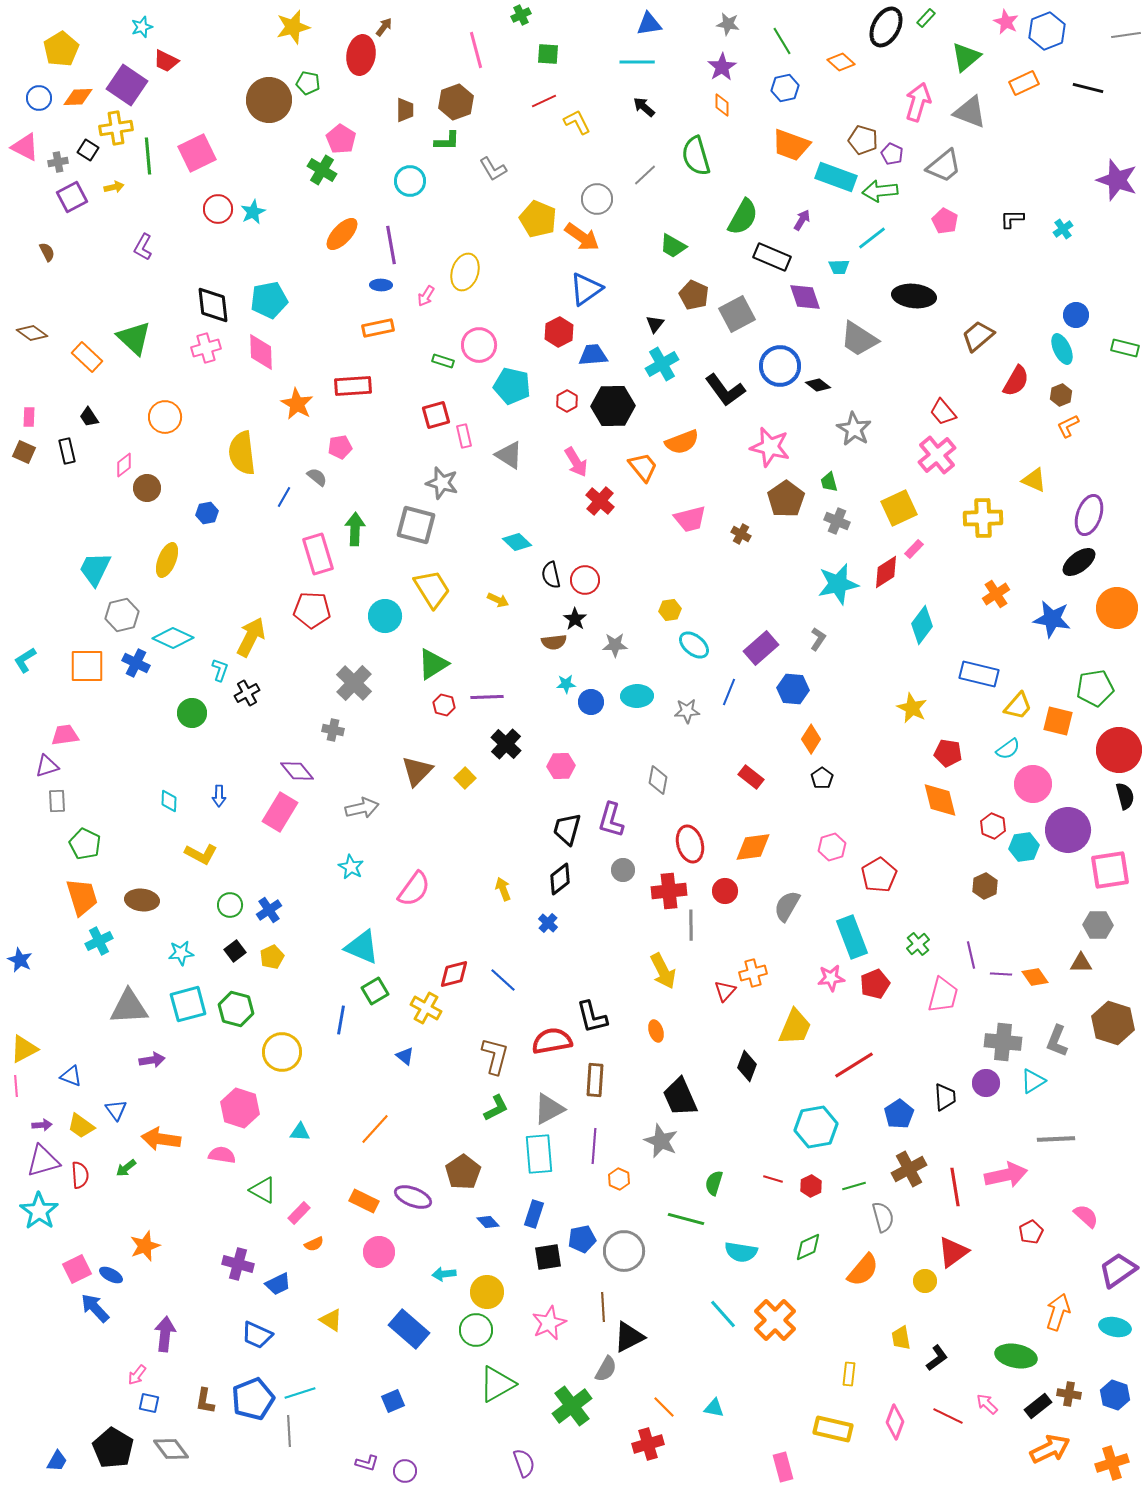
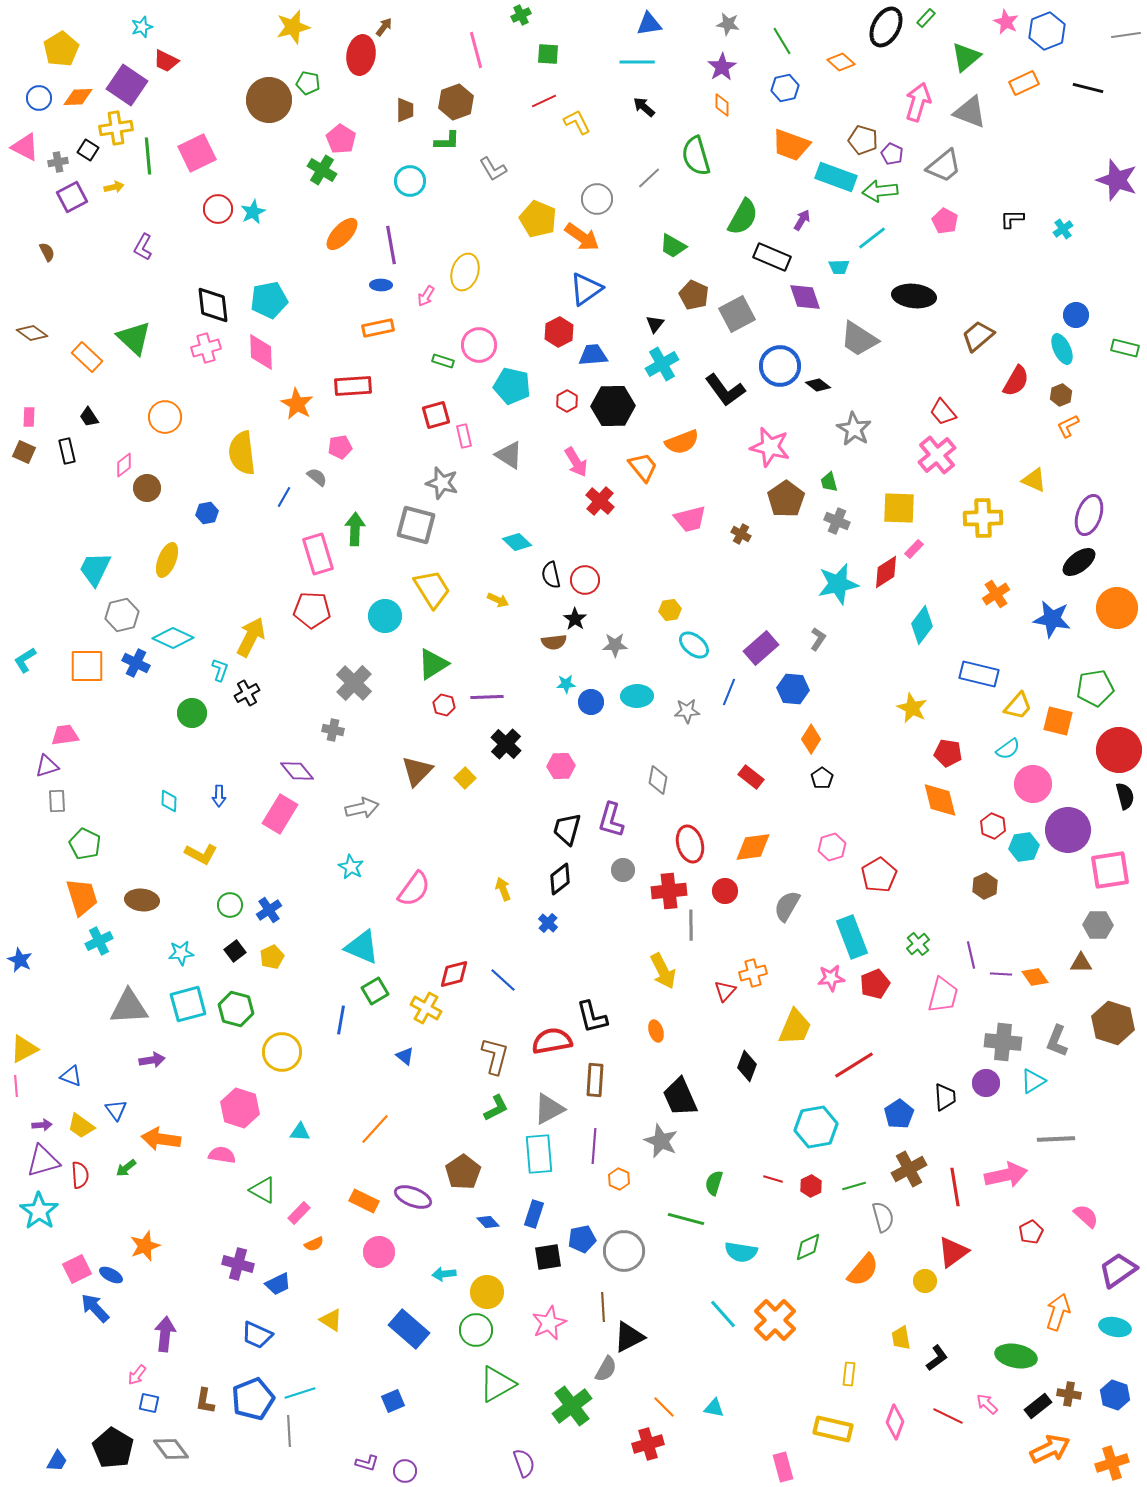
gray line at (645, 175): moved 4 px right, 3 px down
yellow square at (899, 508): rotated 27 degrees clockwise
pink rectangle at (280, 812): moved 2 px down
